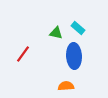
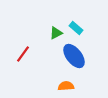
cyan rectangle: moved 2 px left
green triangle: rotated 40 degrees counterclockwise
blue ellipse: rotated 35 degrees counterclockwise
